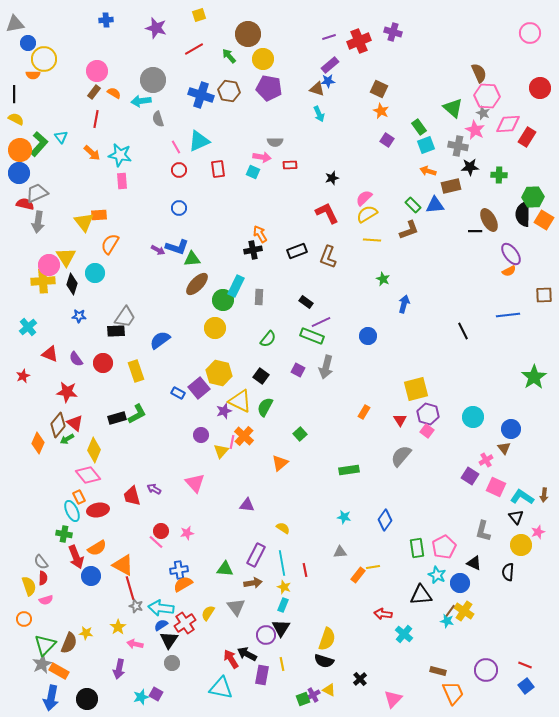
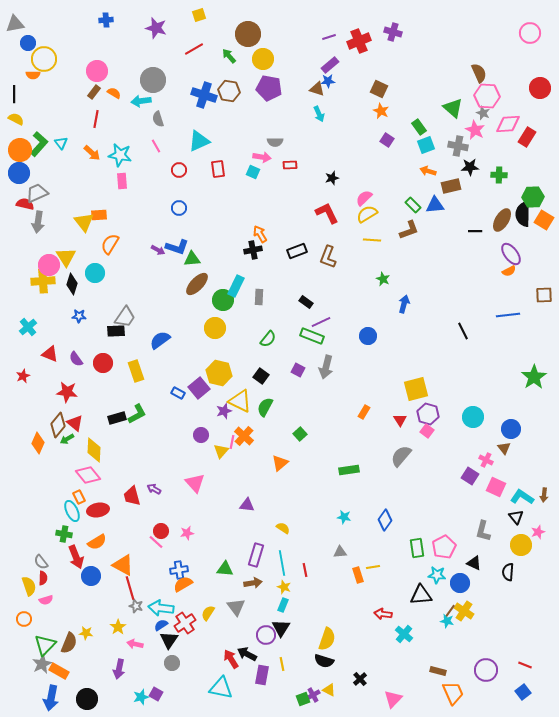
blue cross at (201, 95): moved 3 px right
cyan triangle at (61, 137): moved 6 px down
pink line at (176, 147): moved 20 px left, 1 px up
brown ellipse at (489, 220): moved 13 px right; rotated 60 degrees clockwise
yellow diamond at (94, 450): rotated 20 degrees counterclockwise
pink cross at (486, 460): rotated 32 degrees counterclockwise
orange semicircle at (97, 548): moved 6 px up
purple rectangle at (256, 555): rotated 10 degrees counterclockwise
orange rectangle at (358, 575): rotated 56 degrees counterclockwise
cyan star at (437, 575): rotated 18 degrees counterclockwise
blue square at (526, 686): moved 3 px left, 6 px down
